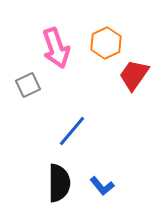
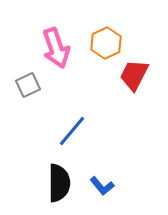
red trapezoid: rotated 8 degrees counterclockwise
